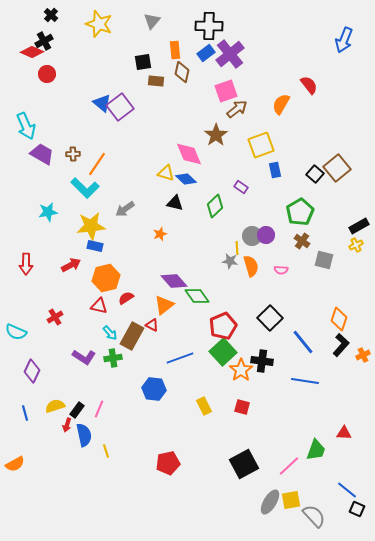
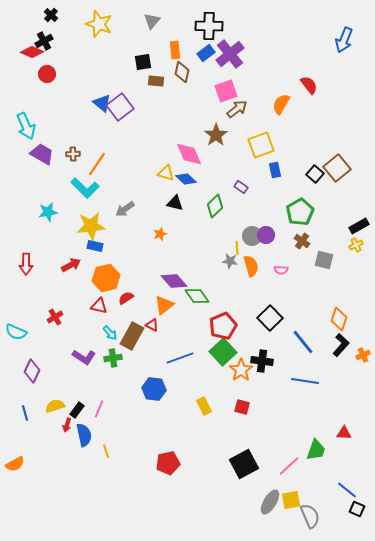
gray semicircle at (314, 516): moved 4 px left; rotated 20 degrees clockwise
